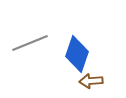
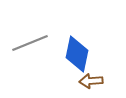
blue diamond: rotated 6 degrees counterclockwise
